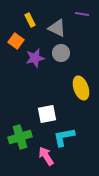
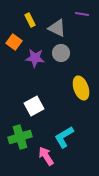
orange square: moved 2 px left, 1 px down
purple star: rotated 18 degrees clockwise
white square: moved 13 px left, 8 px up; rotated 18 degrees counterclockwise
cyan L-shape: rotated 20 degrees counterclockwise
